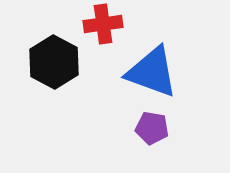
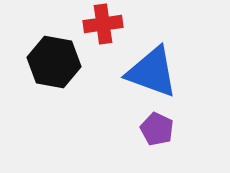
black hexagon: rotated 18 degrees counterclockwise
purple pentagon: moved 5 px right, 1 px down; rotated 16 degrees clockwise
